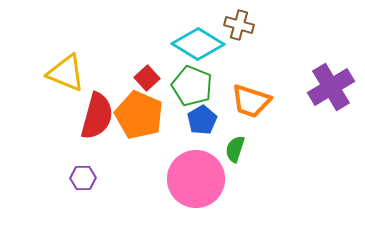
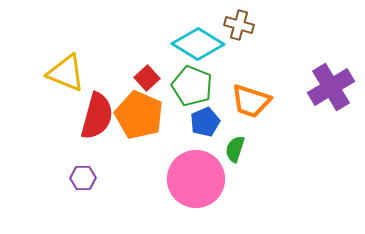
blue pentagon: moved 3 px right, 2 px down; rotated 8 degrees clockwise
